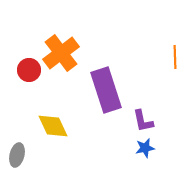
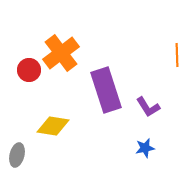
orange line: moved 2 px right, 2 px up
purple L-shape: moved 5 px right, 14 px up; rotated 20 degrees counterclockwise
yellow diamond: rotated 56 degrees counterclockwise
